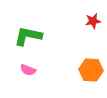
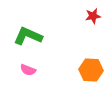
red star: moved 5 px up
green L-shape: rotated 12 degrees clockwise
